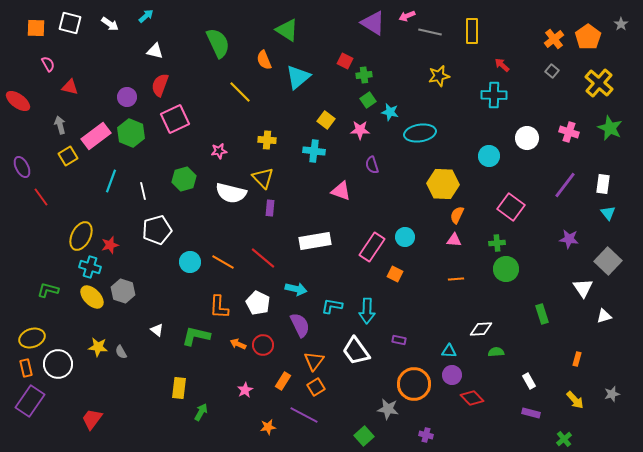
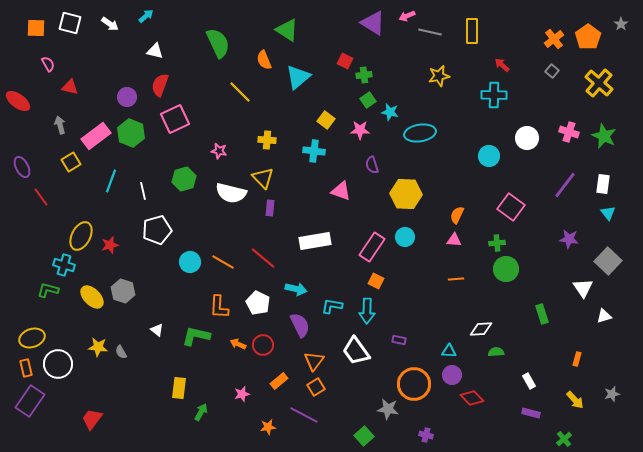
green star at (610, 128): moved 6 px left, 8 px down
pink star at (219, 151): rotated 21 degrees clockwise
yellow square at (68, 156): moved 3 px right, 6 px down
yellow hexagon at (443, 184): moved 37 px left, 10 px down
cyan cross at (90, 267): moved 26 px left, 2 px up
orange square at (395, 274): moved 19 px left, 7 px down
orange rectangle at (283, 381): moved 4 px left; rotated 18 degrees clockwise
pink star at (245, 390): moved 3 px left, 4 px down; rotated 14 degrees clockwise
